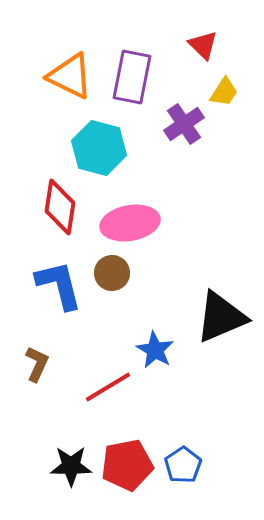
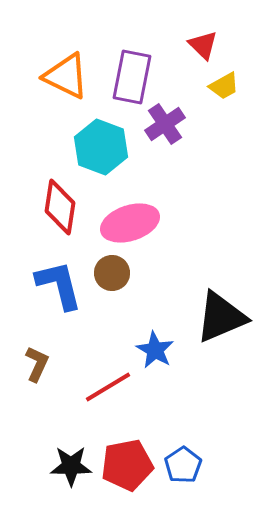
orange triangle: moved 4 px left
yellow trapezoid: moved 6 px up; rotated 28 degrees clockwise
purple cross: moved 19 px left
cyan hexagon: moved 2 px right, 1 px up; rotated 6 degrees clockwise
pink ellipse: rotated 8 degrees counterclockwise
